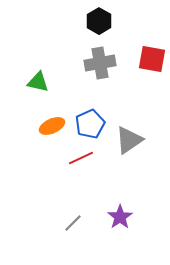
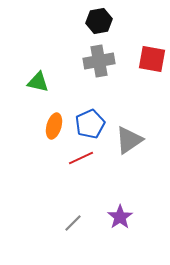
black hexagon: rotated 20 degrees clockwise
gray cross: moved 1 px left, 2 px up
orange ellipse: moved 2 px right; rotated 50 degrees counterclockwise
